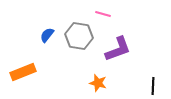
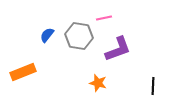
pink line: moved 1 px right, 4 px down; rotated 28 degrees counterclockwise
